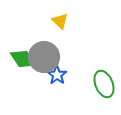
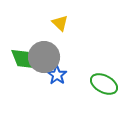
yellow triangle: moved 2 px down
green diamond: rotated 12 degrees clockwise
green ellipse: rotated 40 degrees counterclockwise
